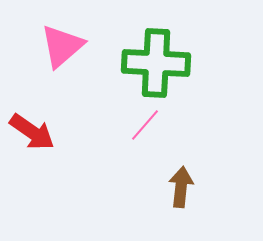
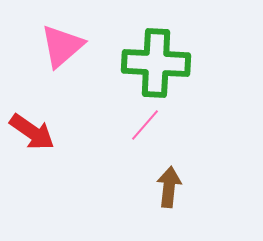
brown arrow: moved 12 px left
